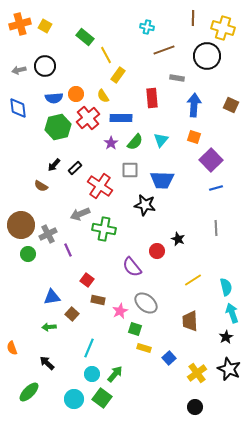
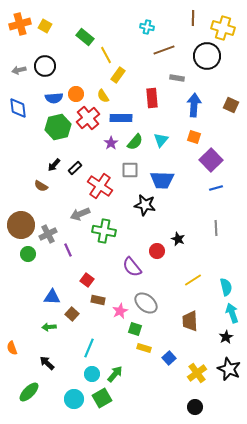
green cross at (104, 229): moved 2 px down
blue triangle at (52, 297): rotated 12 degrees clockwise
green square at (102, 398): rotated 24 degrees clockwise
